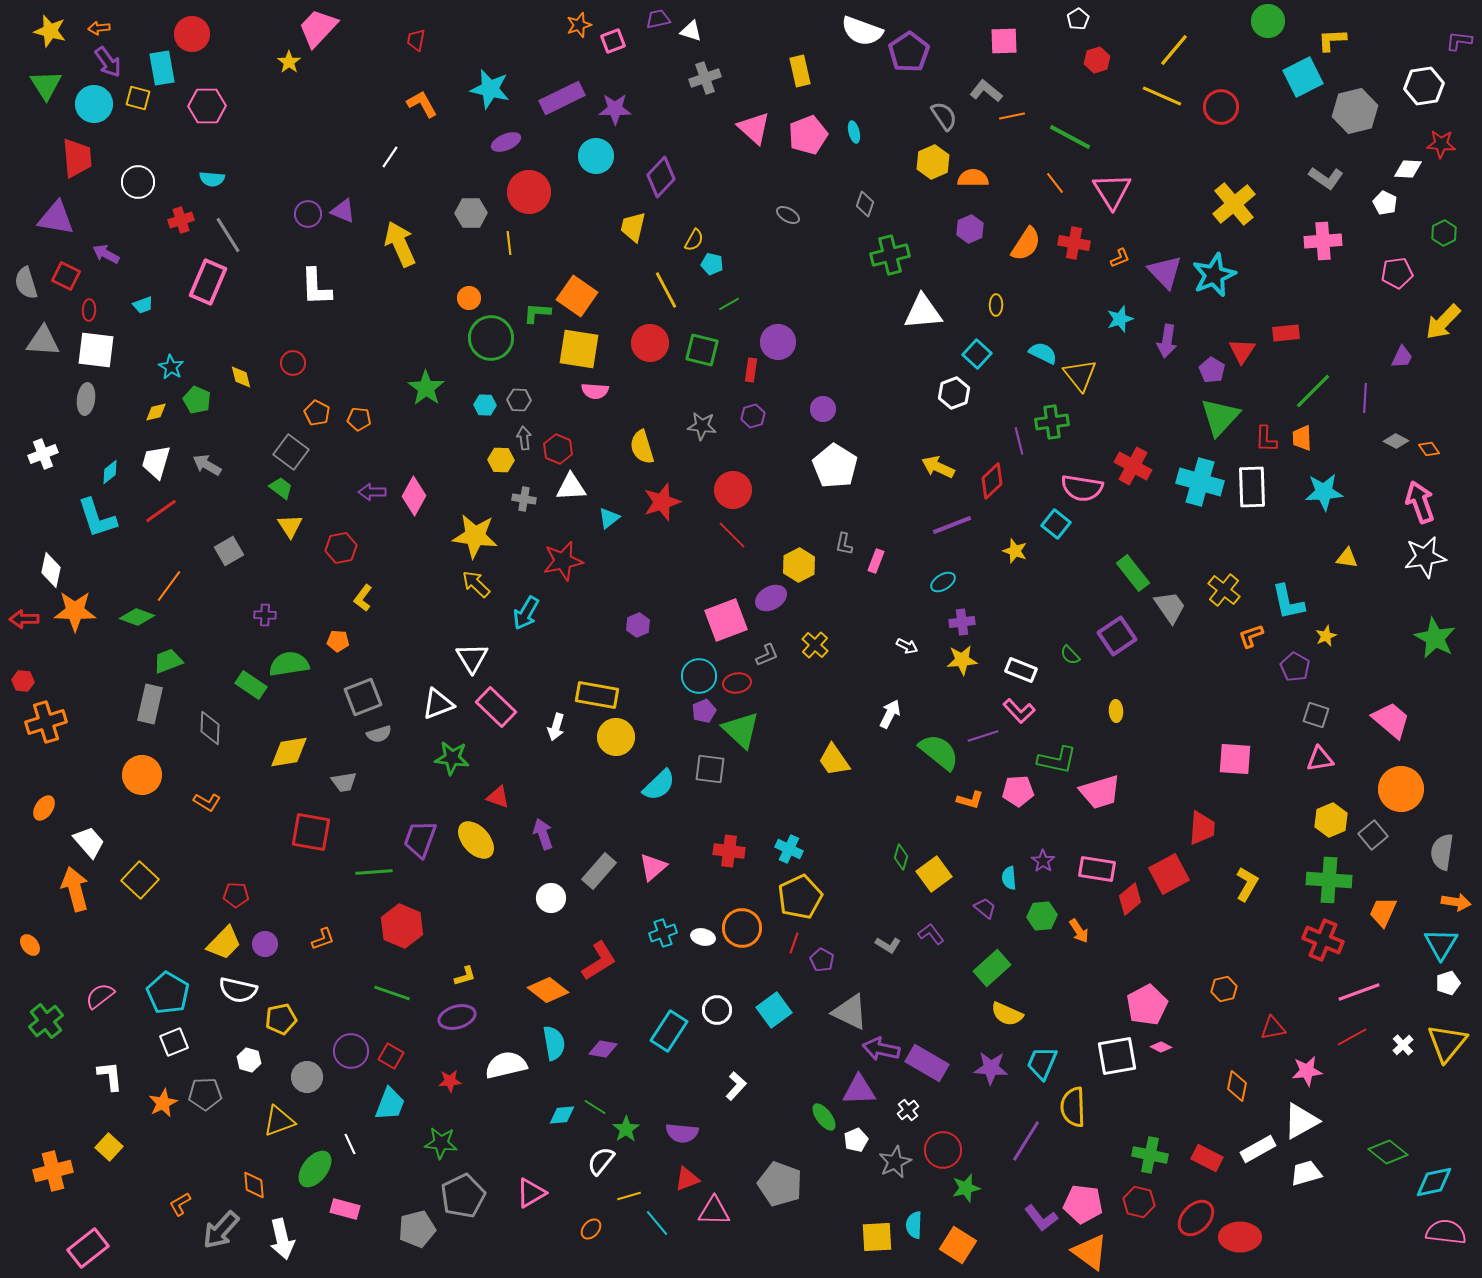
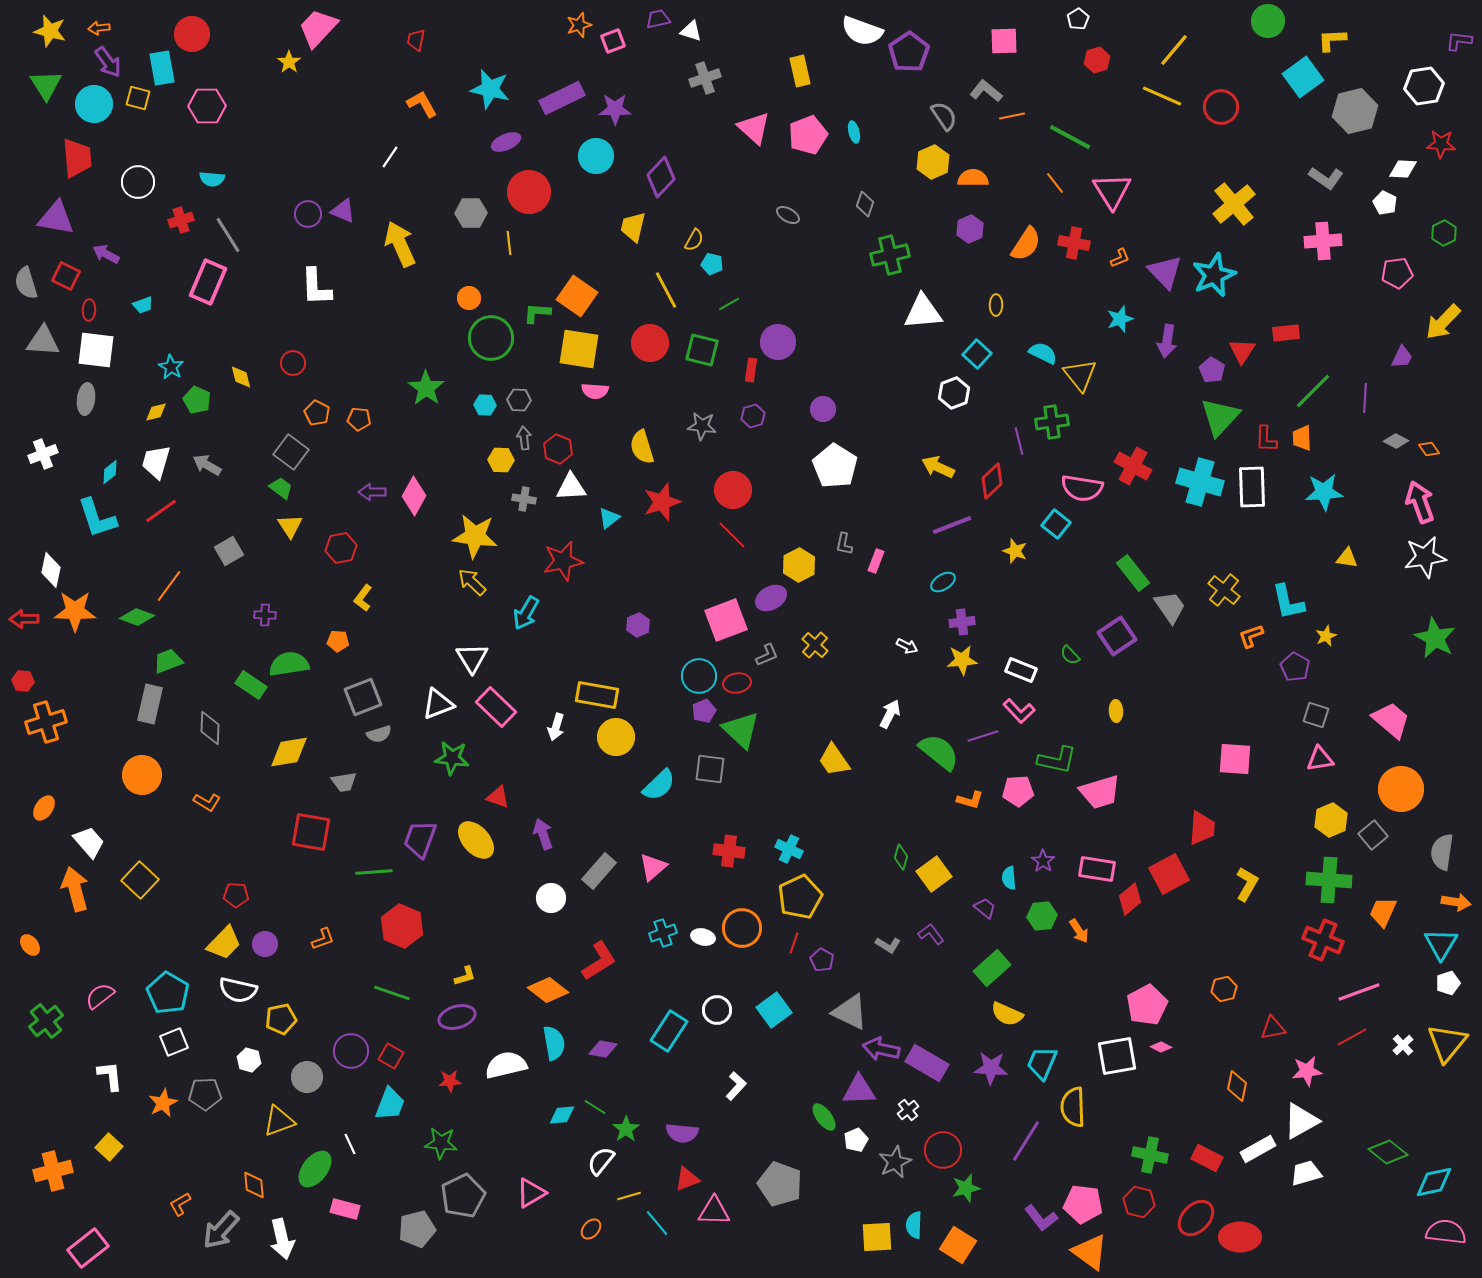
cyan square at (1303, 77): rotated 9 degrees counterclockwise
white diamond at (1408, 169): moved 5 px left
yellow arrow at (476, 584): moved 4 px left, 2 px up
